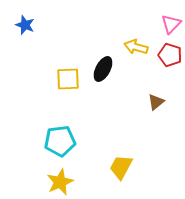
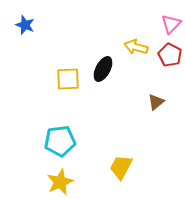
red pentagon: rotated 10 degrees clockwise
